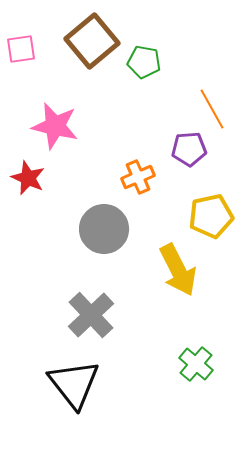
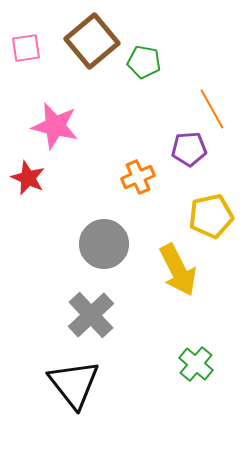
pink square: moved 5 px right, 1 px up
gray circle: moved 15 px down
